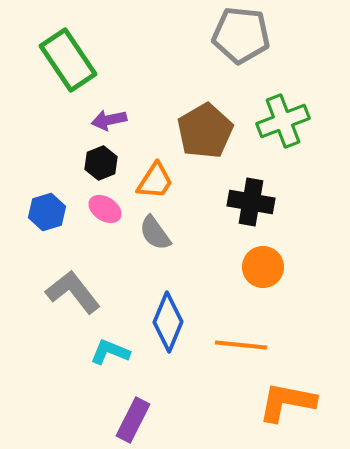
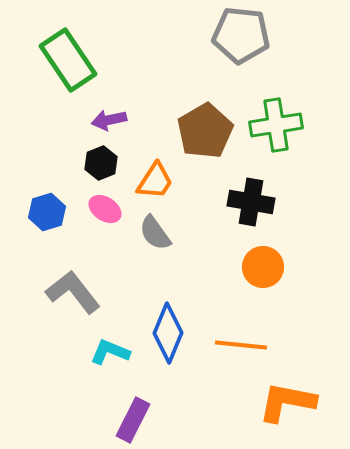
green cross: moved 7 px left, 4 px down; rotated 12 degrees clockwise
blue diamond: moved 11 px down
